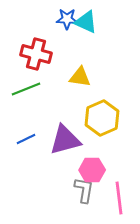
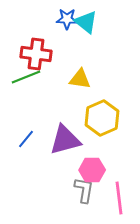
cyan triangle: rotated 15 degrees clockwise
red cross: rotated 8 degrees counterclockwise
yellow triangle: moved 2 px down
green line: moved 12 px up
blue line: rotated 24 degrees counterclockwise
